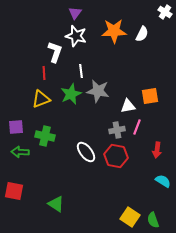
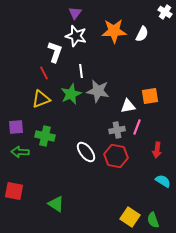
red line: rotated 24 degrees counterclockwise
